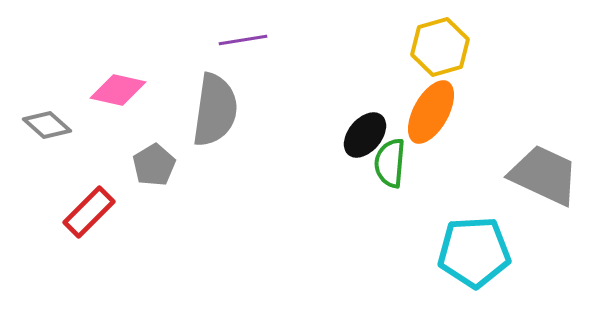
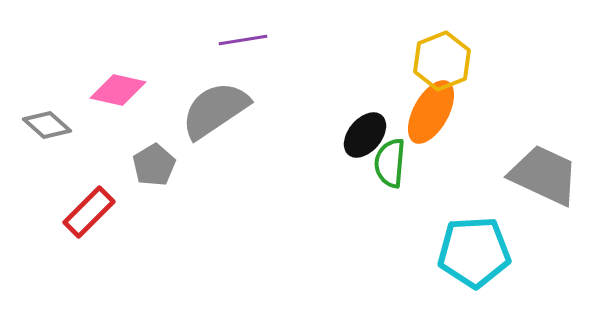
yellow hexagon: moved 2 px right, 14 px down; rotated 6 degrees counterclockwise
gray semicircle: rotated 132 degrees counterclockwise
